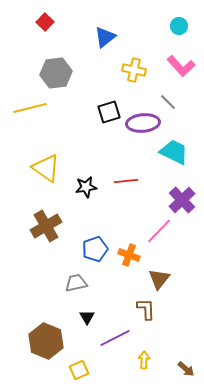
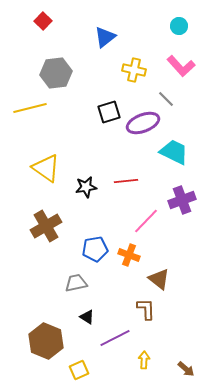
red square: moved 2 px left, 1 px up
gray line: moved 2 px left, 3 px up
purple ellipse: rotated 16 degrees counterclockwise
purple cross: rotated 24 degrees clockwise
pink line: moved 13 px left, 10 px up
blue pentagon: rotated 10 degrees clockwise
brown triangle: rotated 30 degrees counterclockwise
black triangle: rotated 28 degrees counterclockwise
